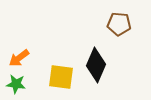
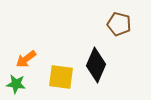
brown pentagon: rotated 10 degrees clockwise
orange arrow: moved 7 px right, 1 px down
